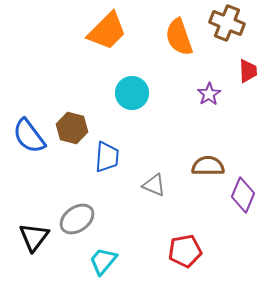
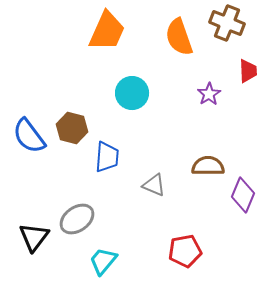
orange trapezoid: rotated 21 degrees counterclockwise
